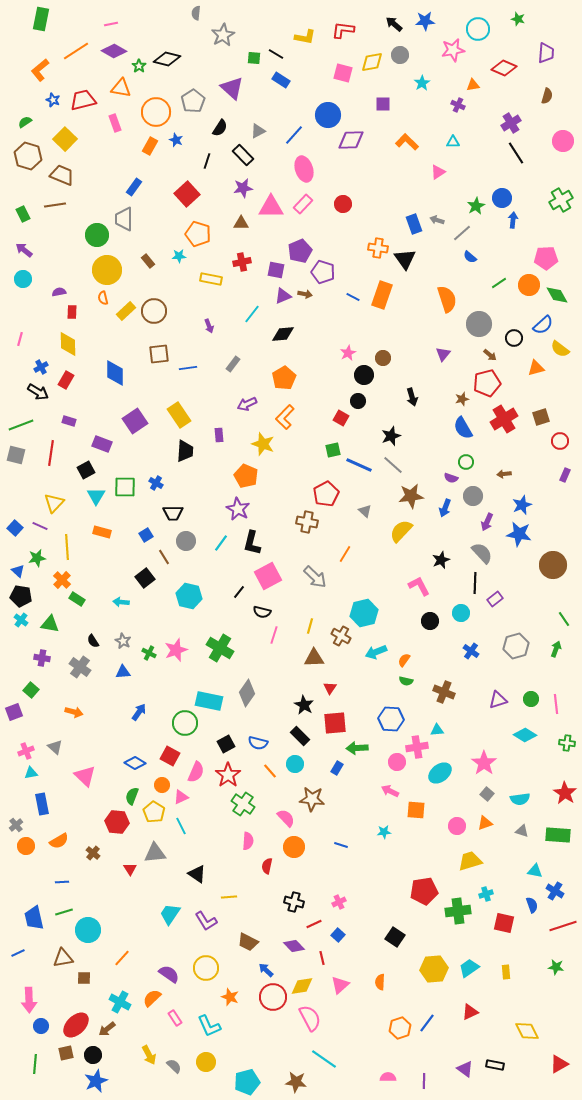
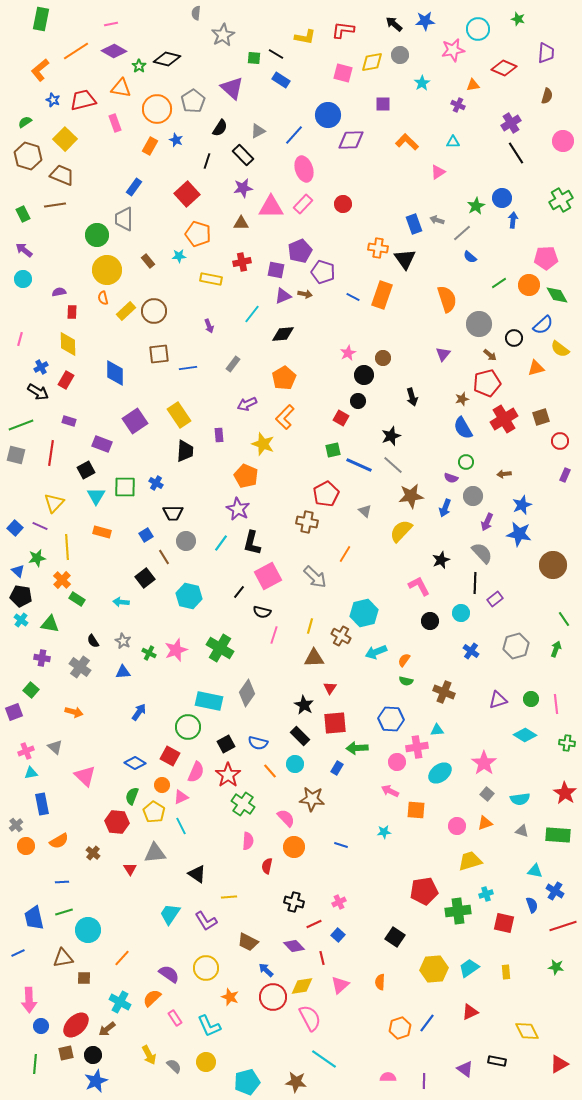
orange circle at (156, 112): moved 1 px right, 3 px up
green circle at (185, 723): moved 3 px right, 4 px down
black rectangle at (495, 1065): moved 2 px right, 4 px up
